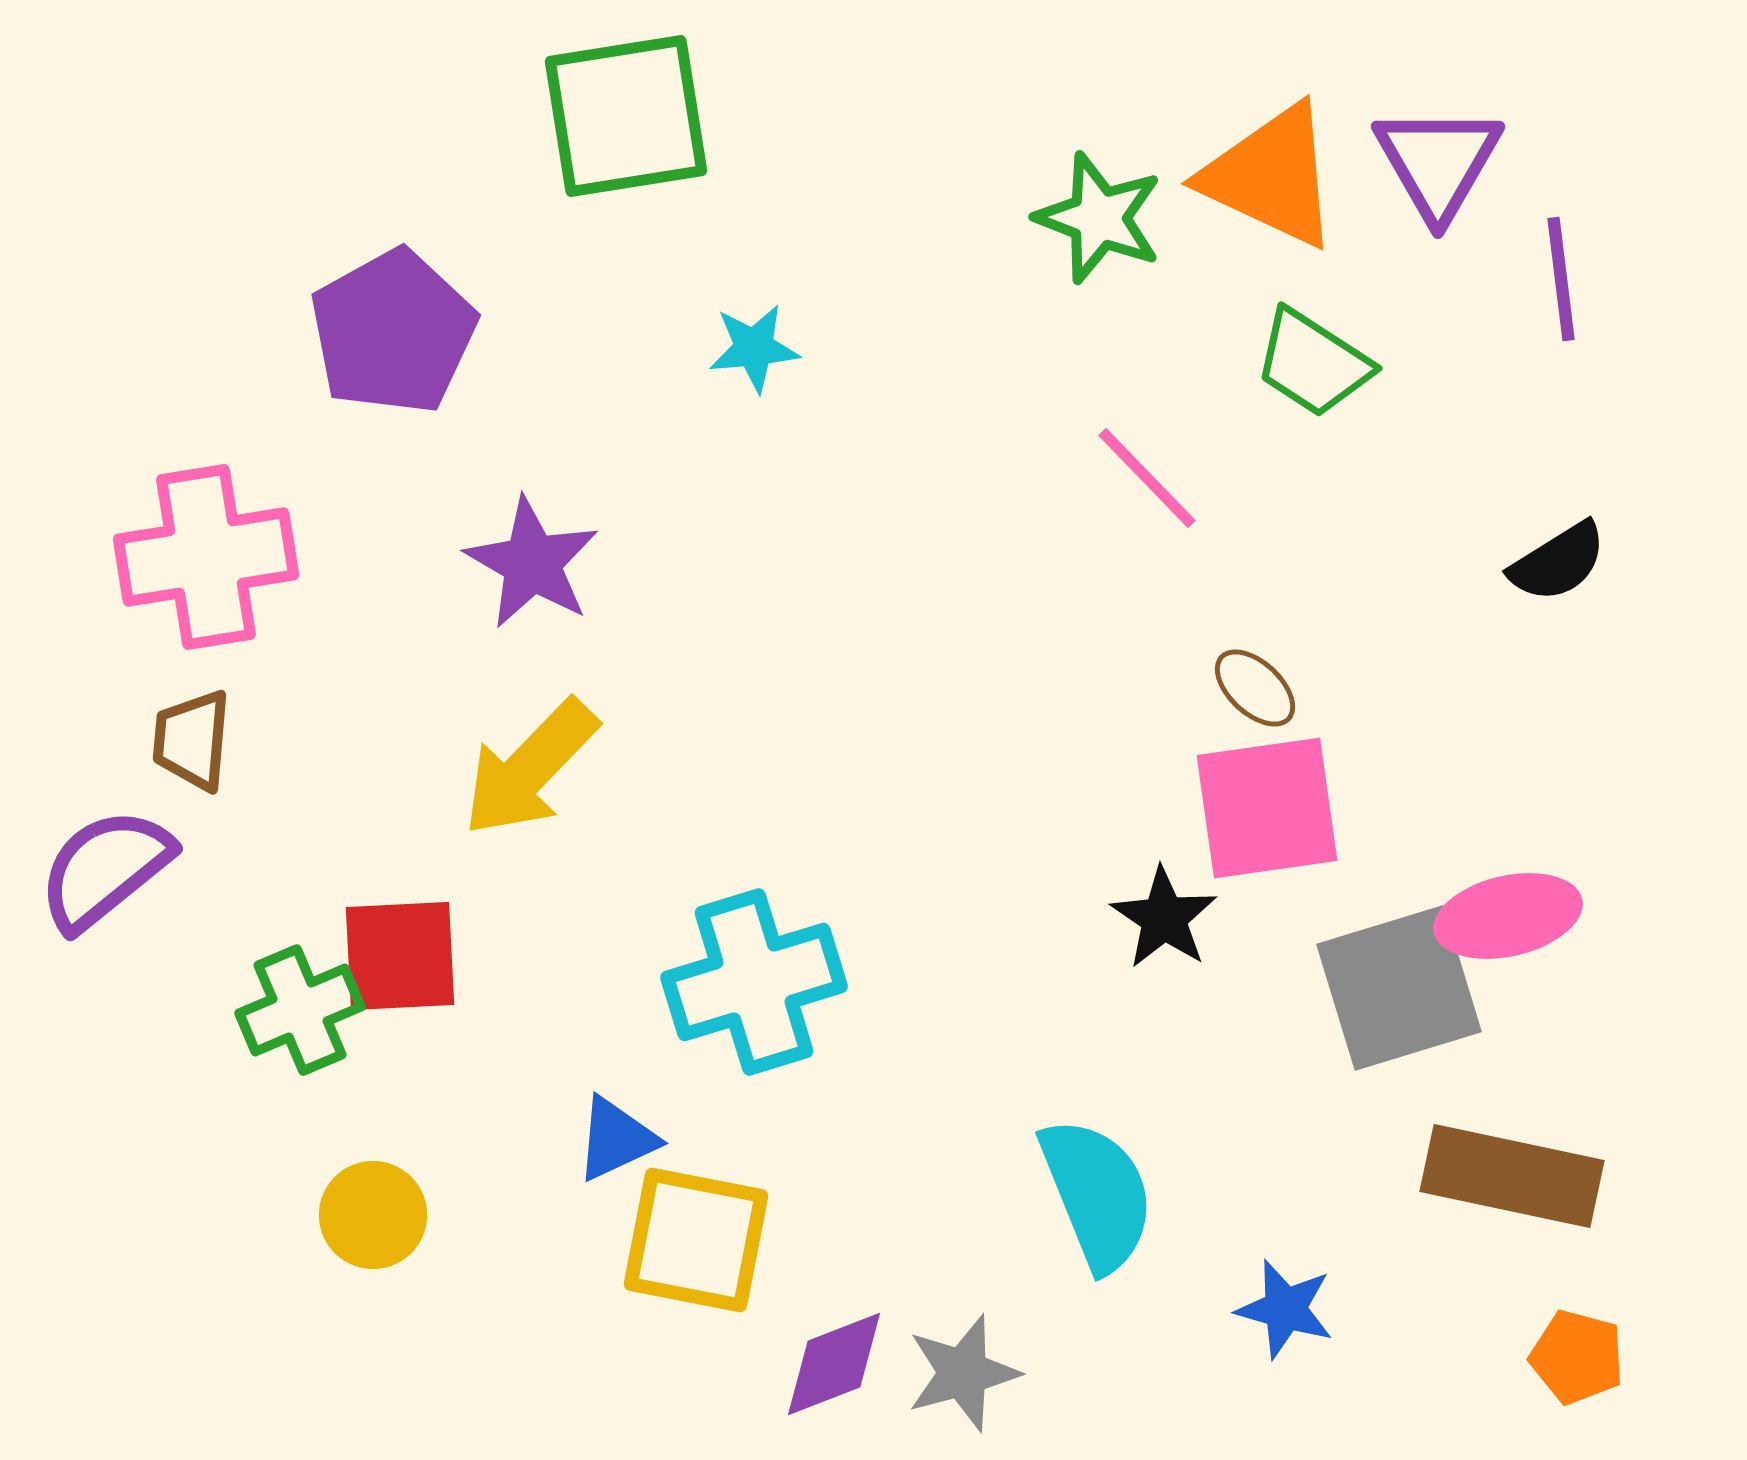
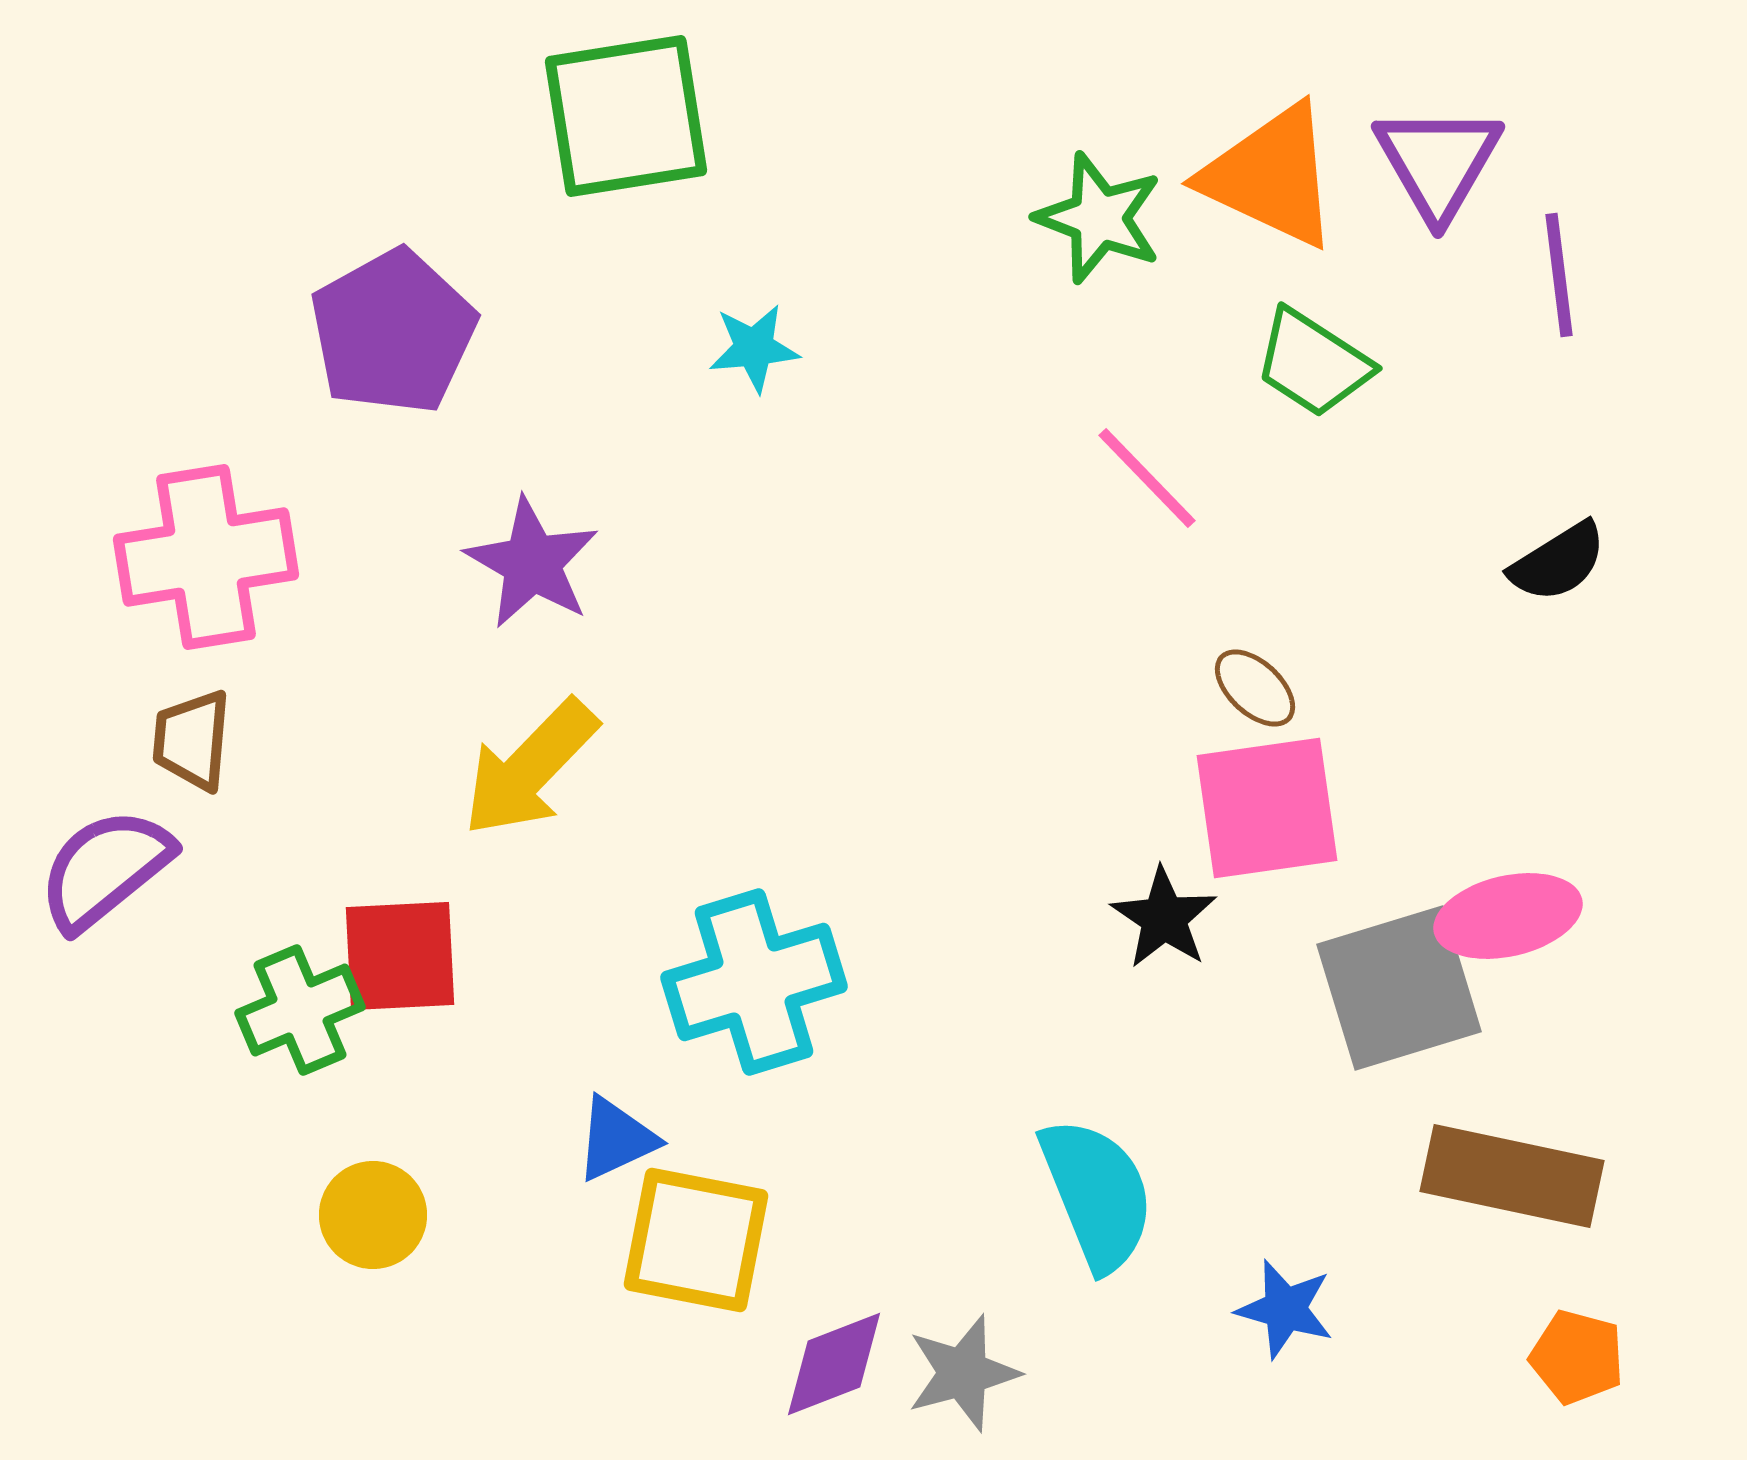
purple line: moved 2 px left, 4 px up
